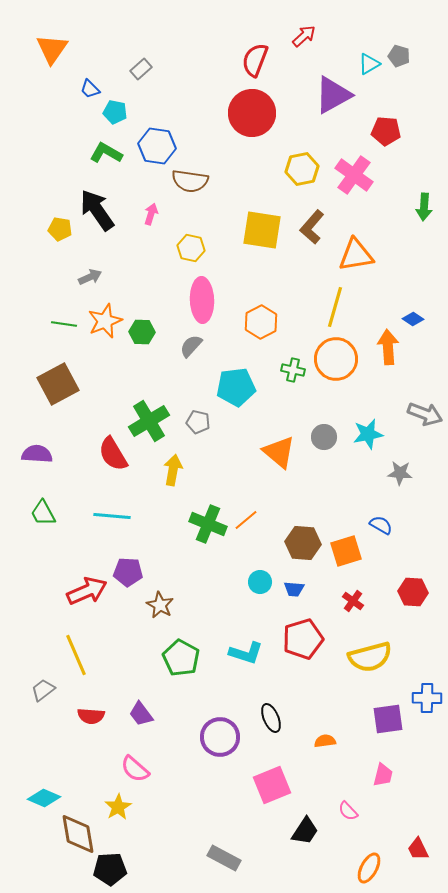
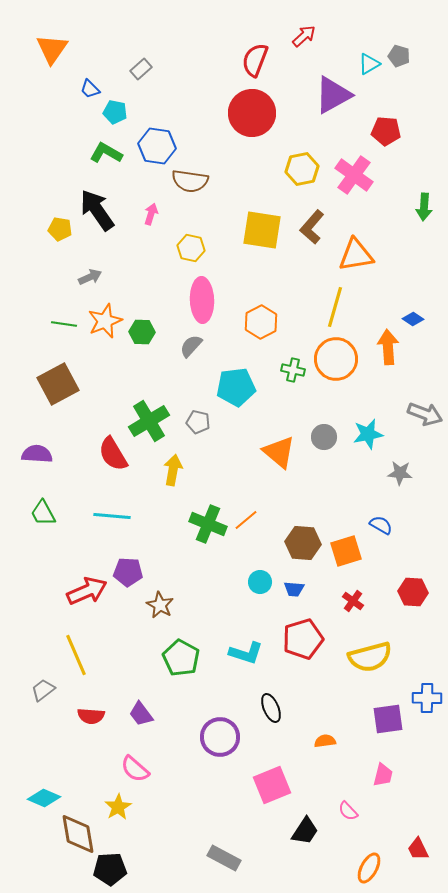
black ellipse at (271, 718): moved 10 px up
